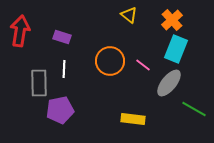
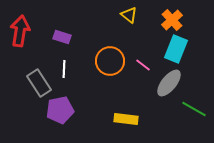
gray rectangle: rotated 32 degrees counterclockwise
yellow rectangle: moved 7 px left
